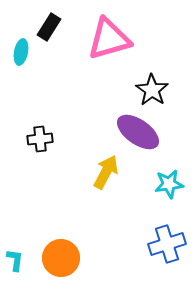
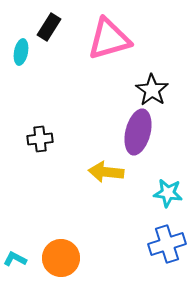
purple ellipse: rotated 69 degrees clockwise
yellow arrow: rotated 112 degrees counterclockwise
cyan star: moved 1 px left, 9 px down; rotated 16 degrees clockwise
cyan L-shape: moved 1 px up; rotated 70 degrees counterclockwise
